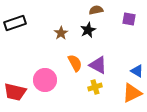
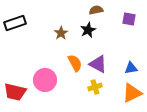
purple triangle: moved 1 px up
blue triangle: moved 6 px left, 3 px up; rotated 40 degrees counterclockwise
